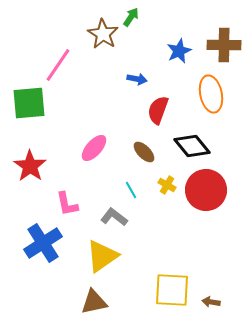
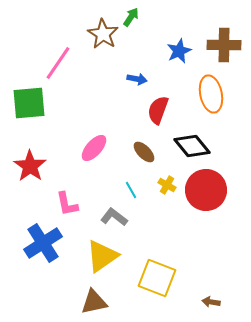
pink line: moved 2 px up
yellow square: moved 15 px left, 12 px up; rotated 18 degrees clockwise
